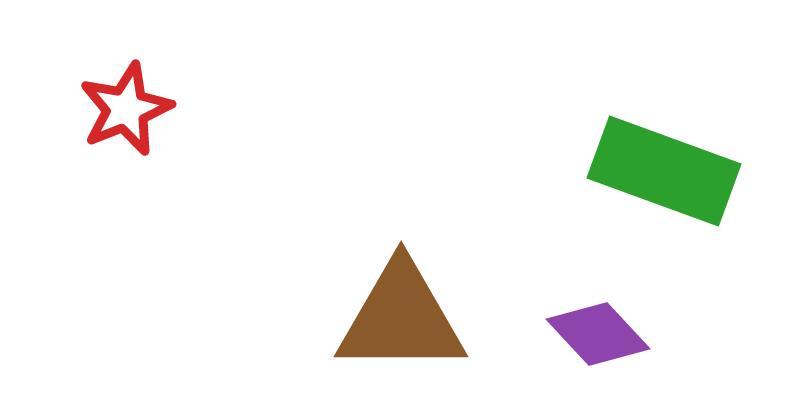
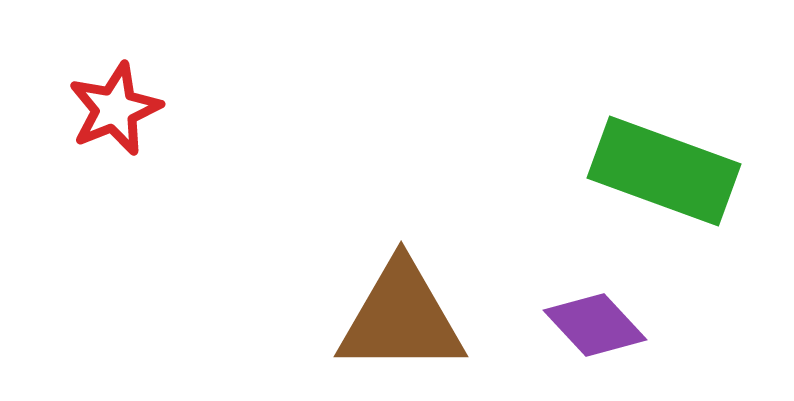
red star: moved 11 px left
purple diamond: moved 3 px left, 9 px up
